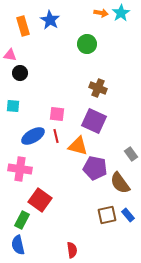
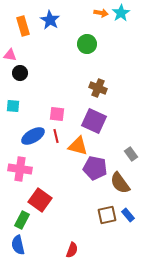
red semicircle: rotated 28 degrees clockwise
